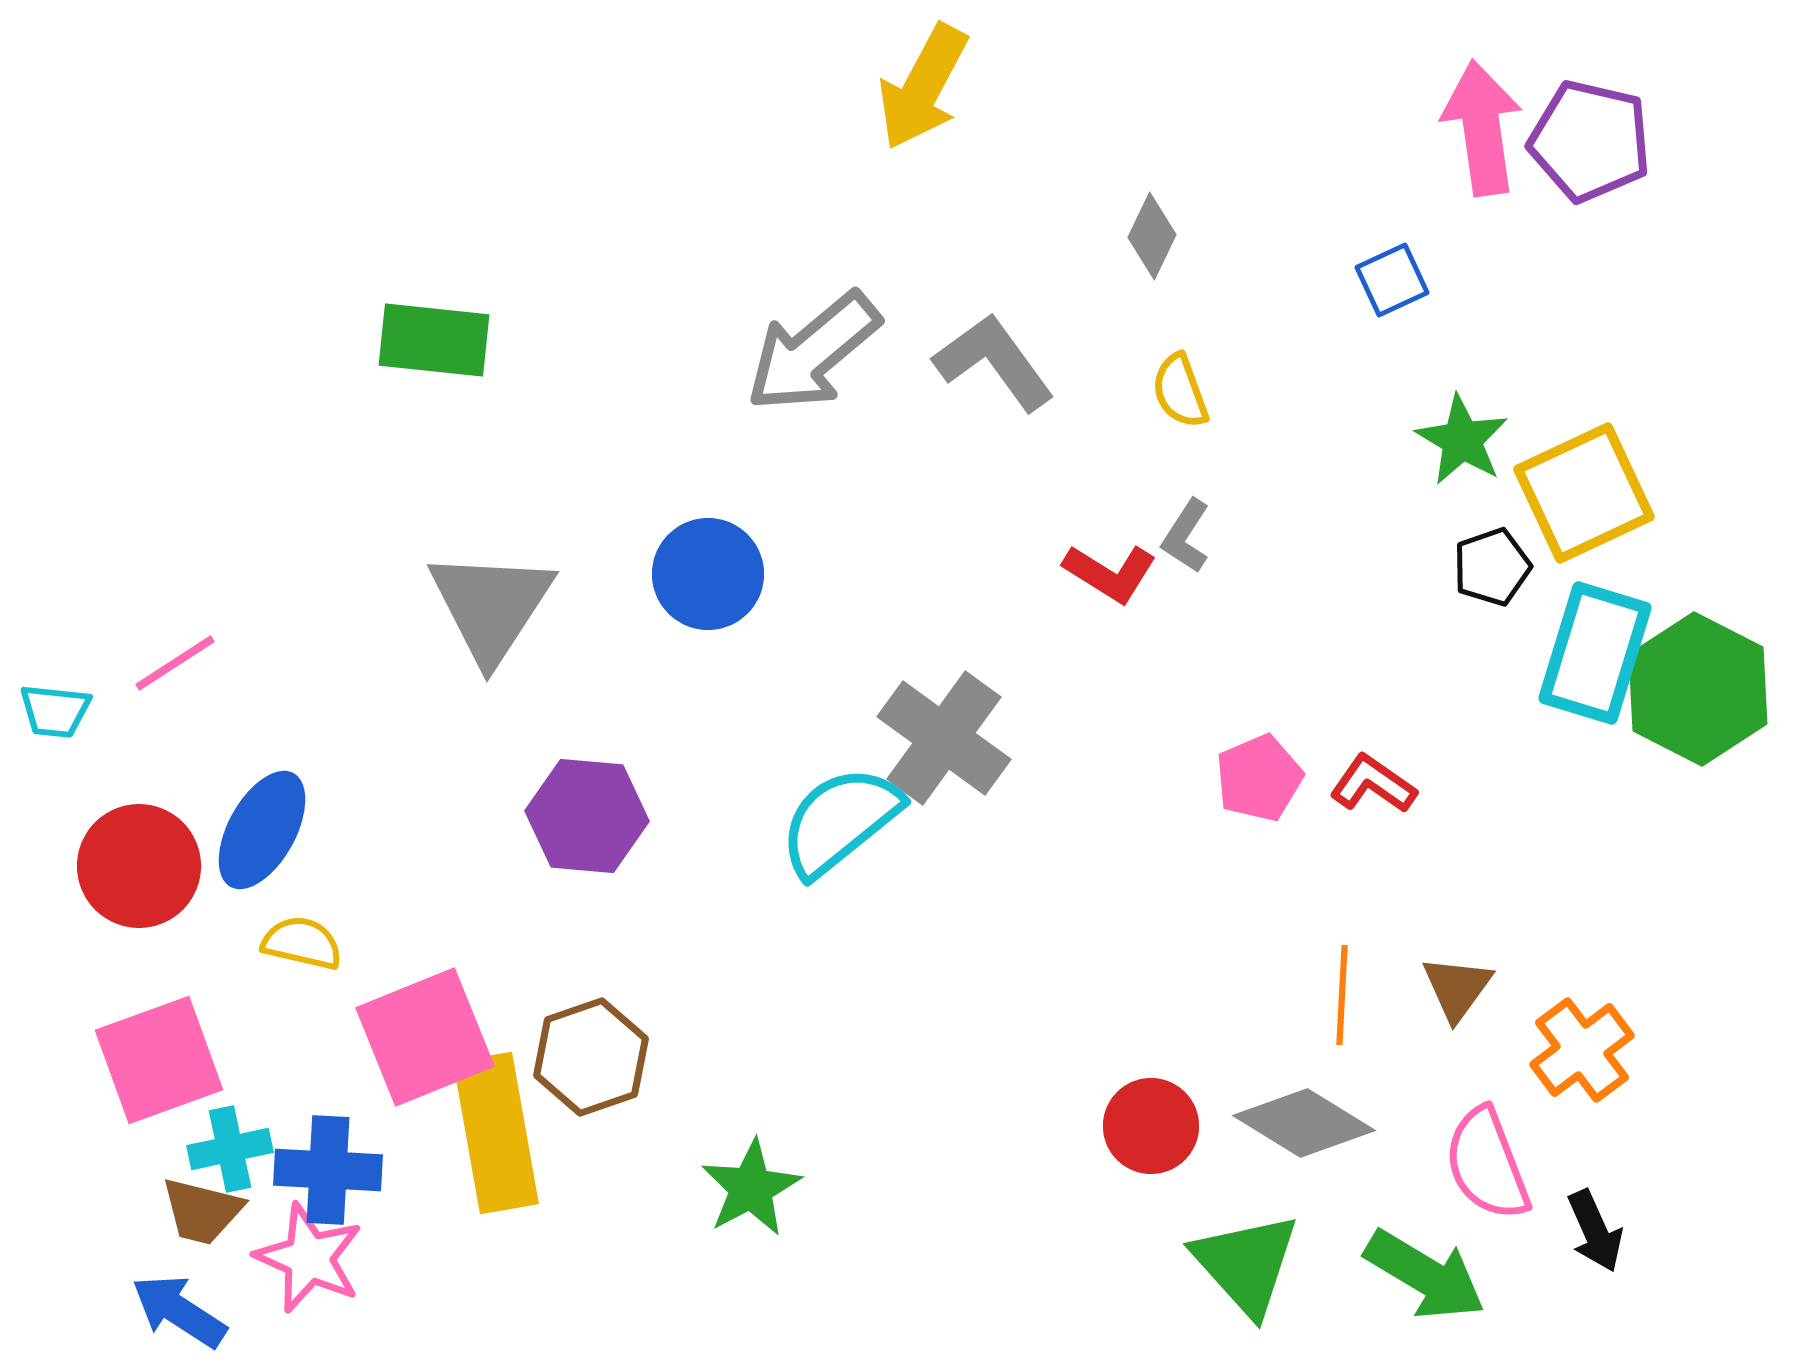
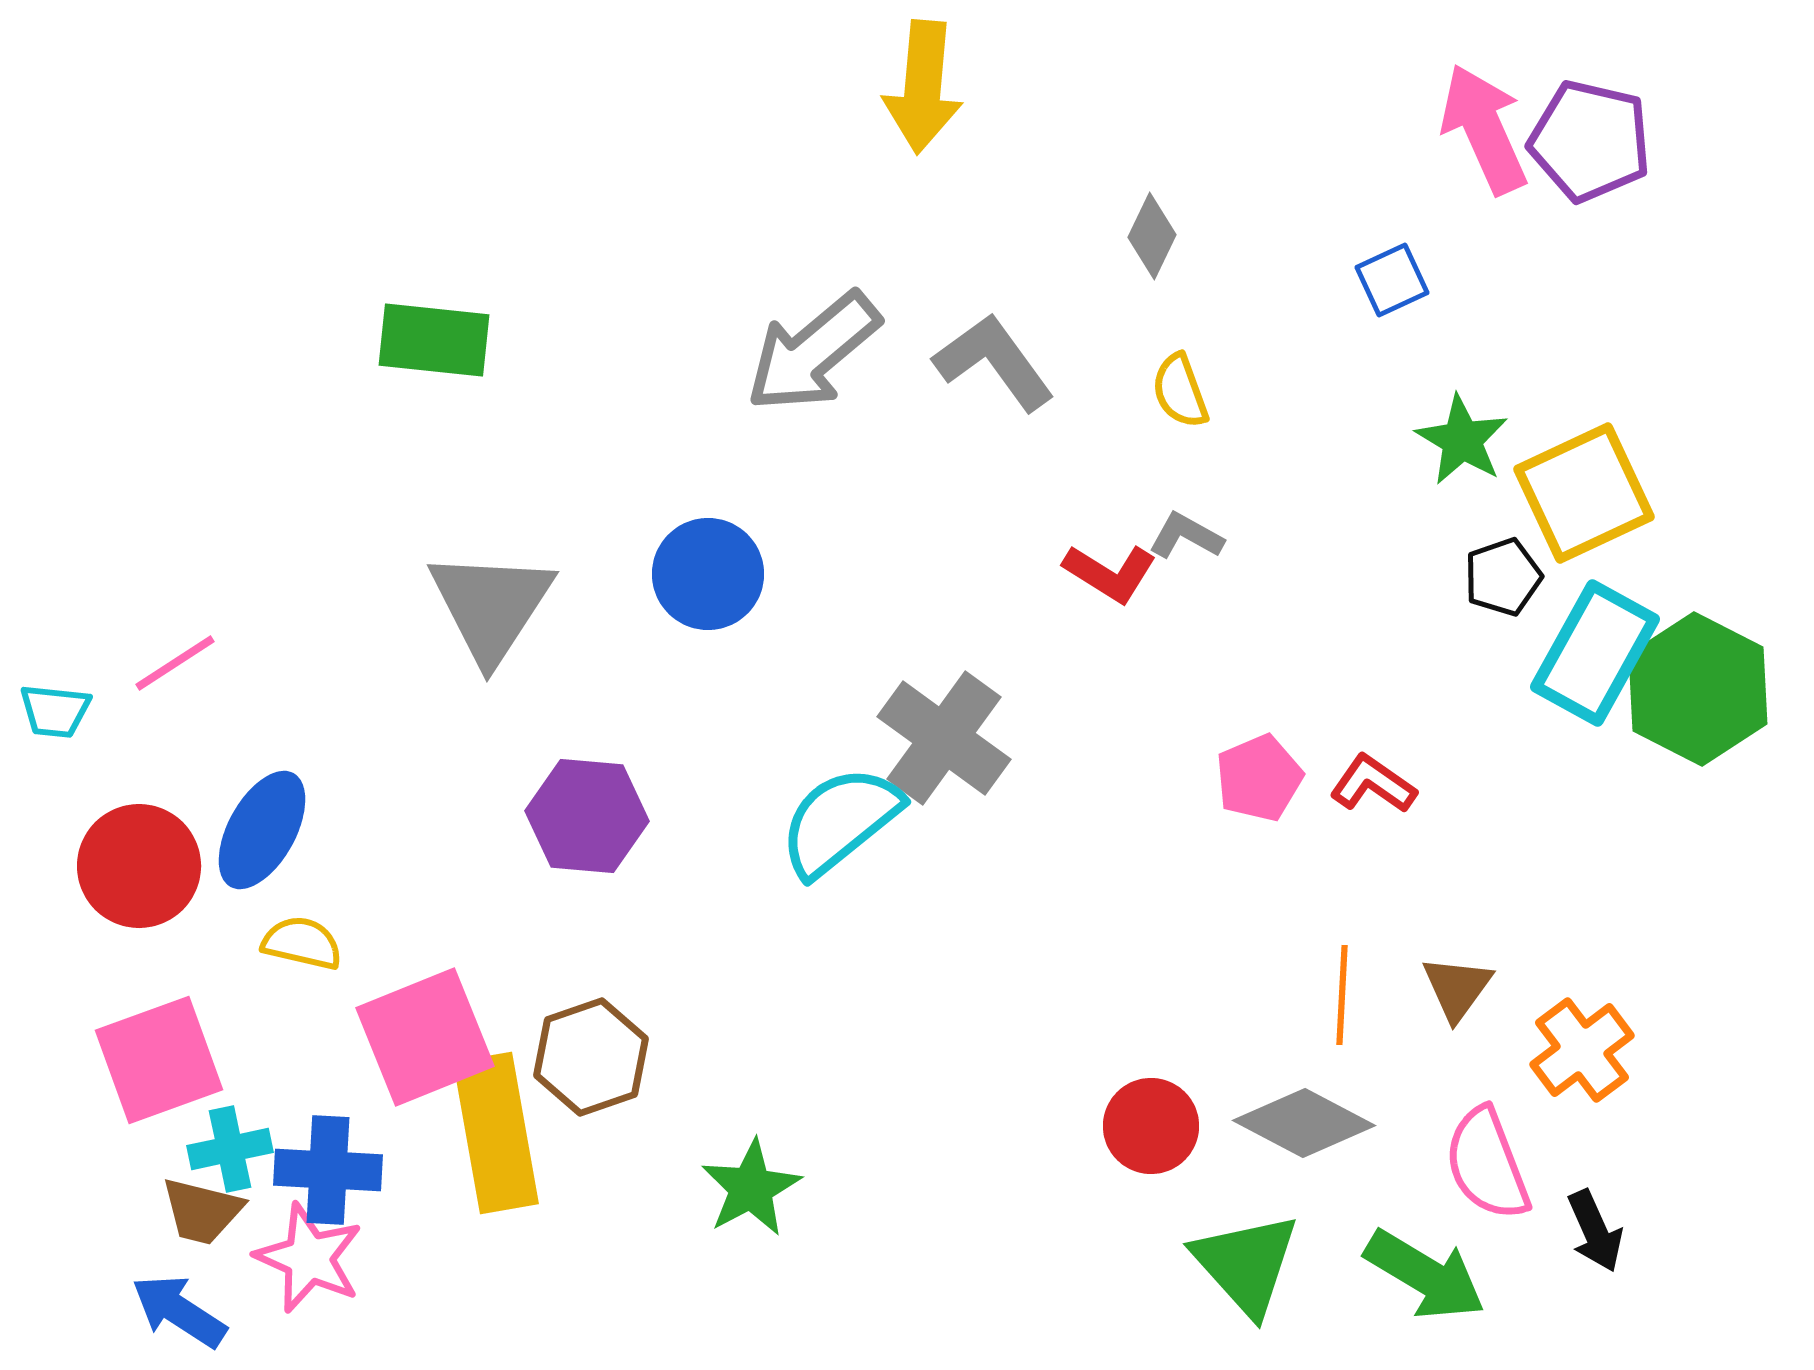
yellow arrow at (923, 87): rotated 23 degrees counterclockwise
pink arrow at (1482, 128): moved 2 px right, 1 px down; rotated 16 degrees counterclockwise
gray L-shape at (1186, 536): rotated 86 degrees clockwise
black pentagon at (1492, 567): moved 11 px right, 10 px down
cyan rectangle at (1595, 653): rotated 12 degrees clockwise
gray diamond at (1304, 1123): rotated 4 degrees counterclockwise
